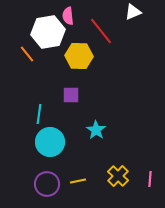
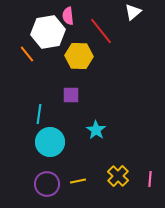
white triangle: rotated 18 degrees counterclockwise
